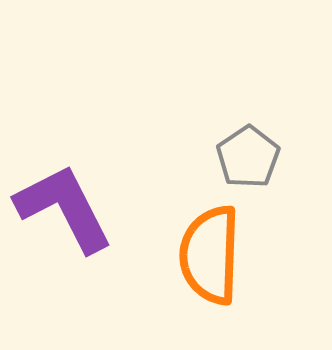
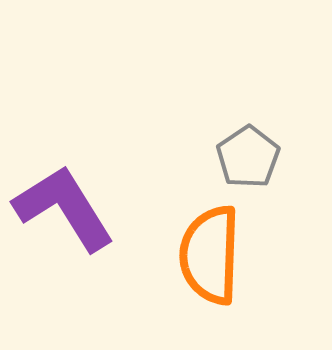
purple L-shape: rotated 5 degrees counterclockwise
